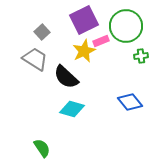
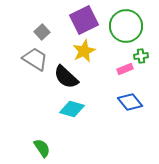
pink rectangle: moved 24 px right, 28 px down
